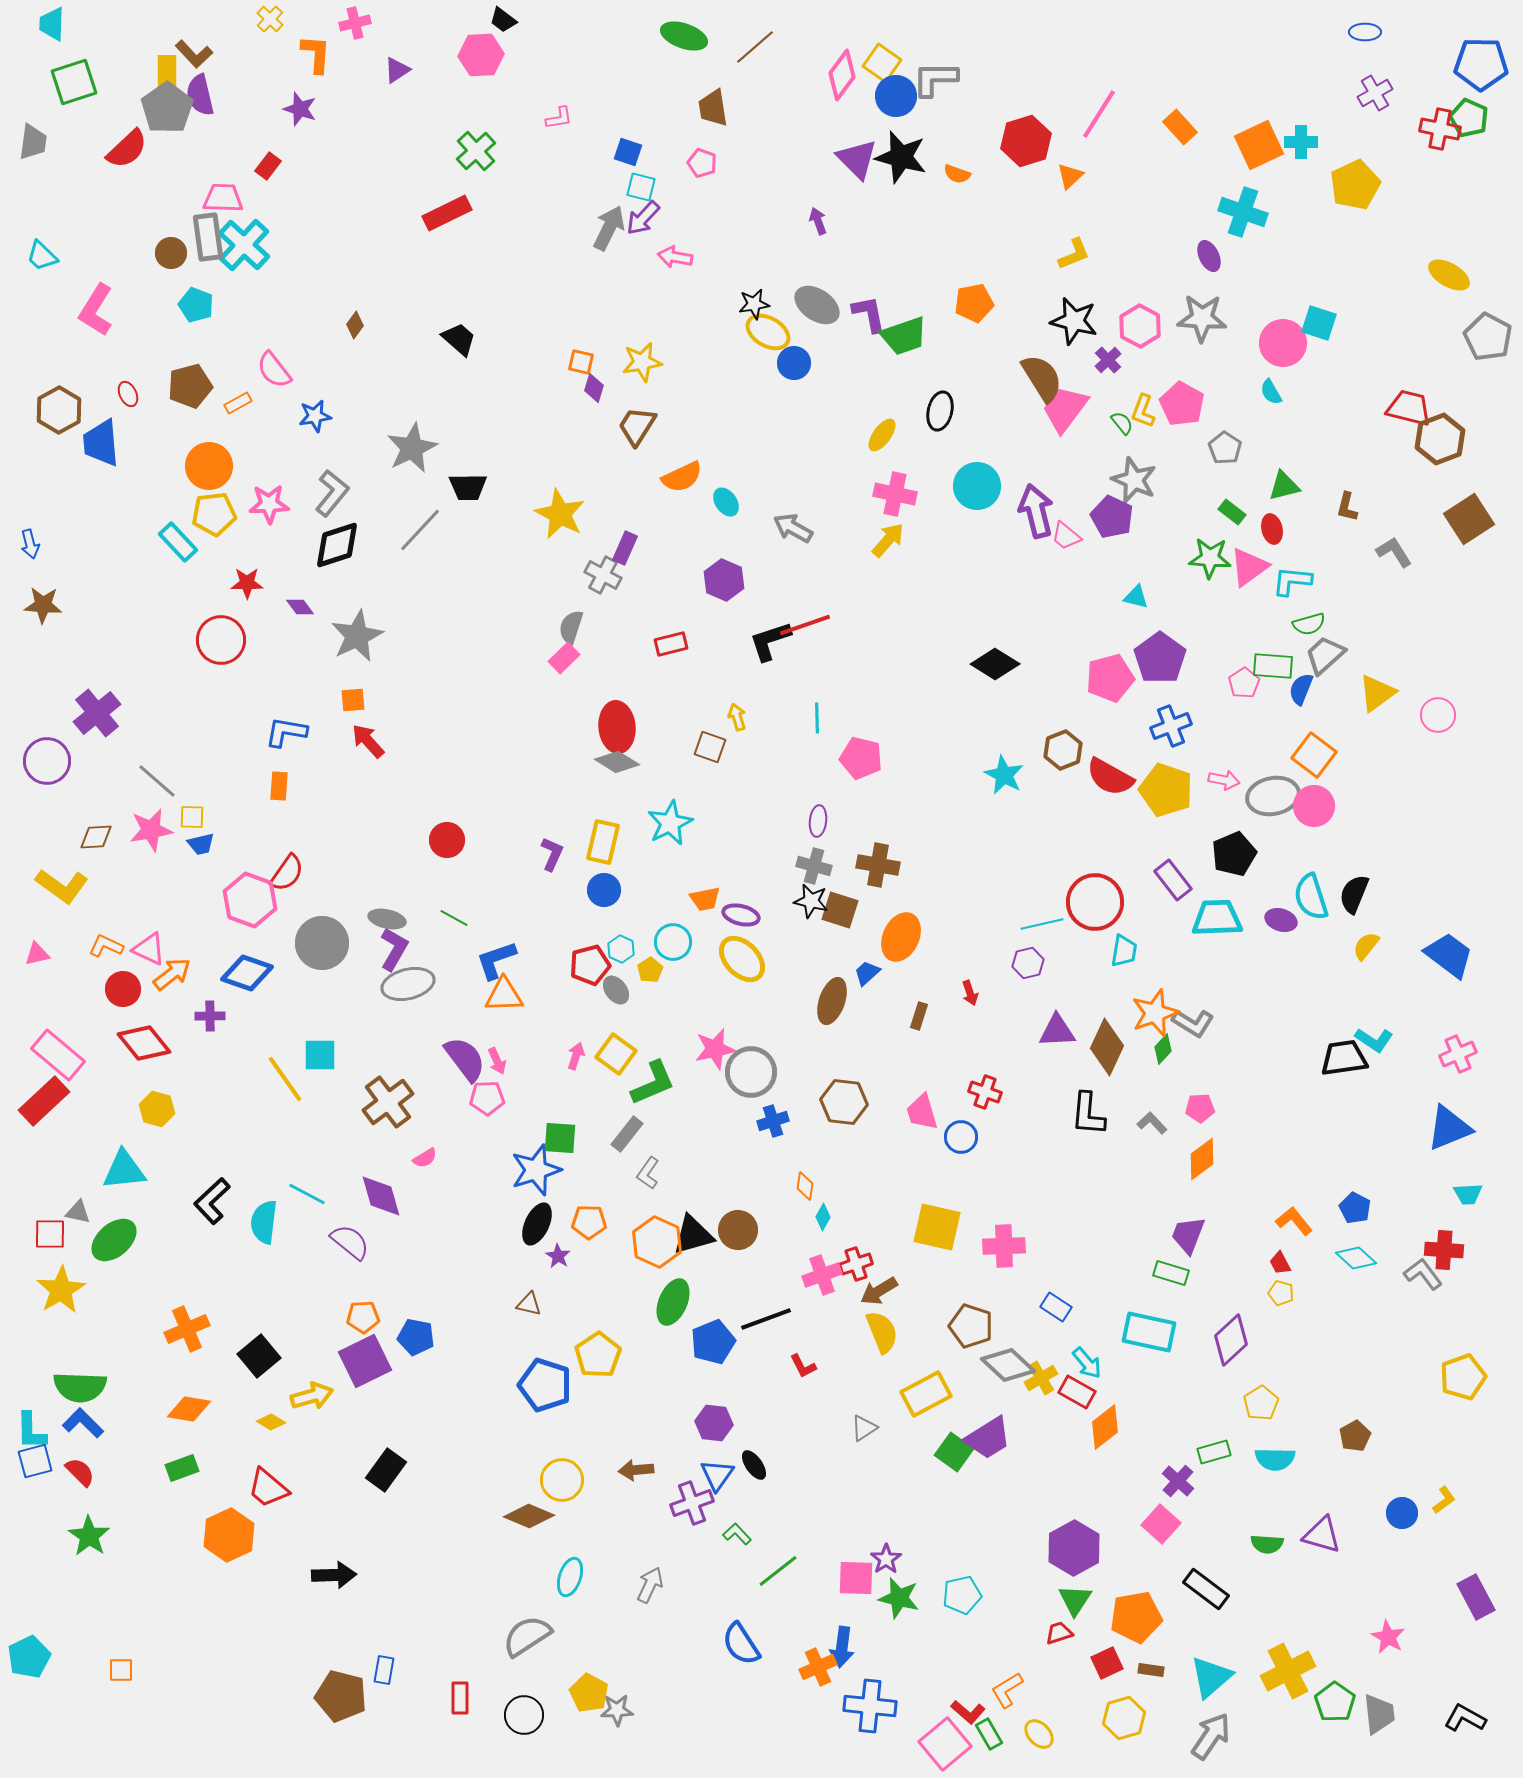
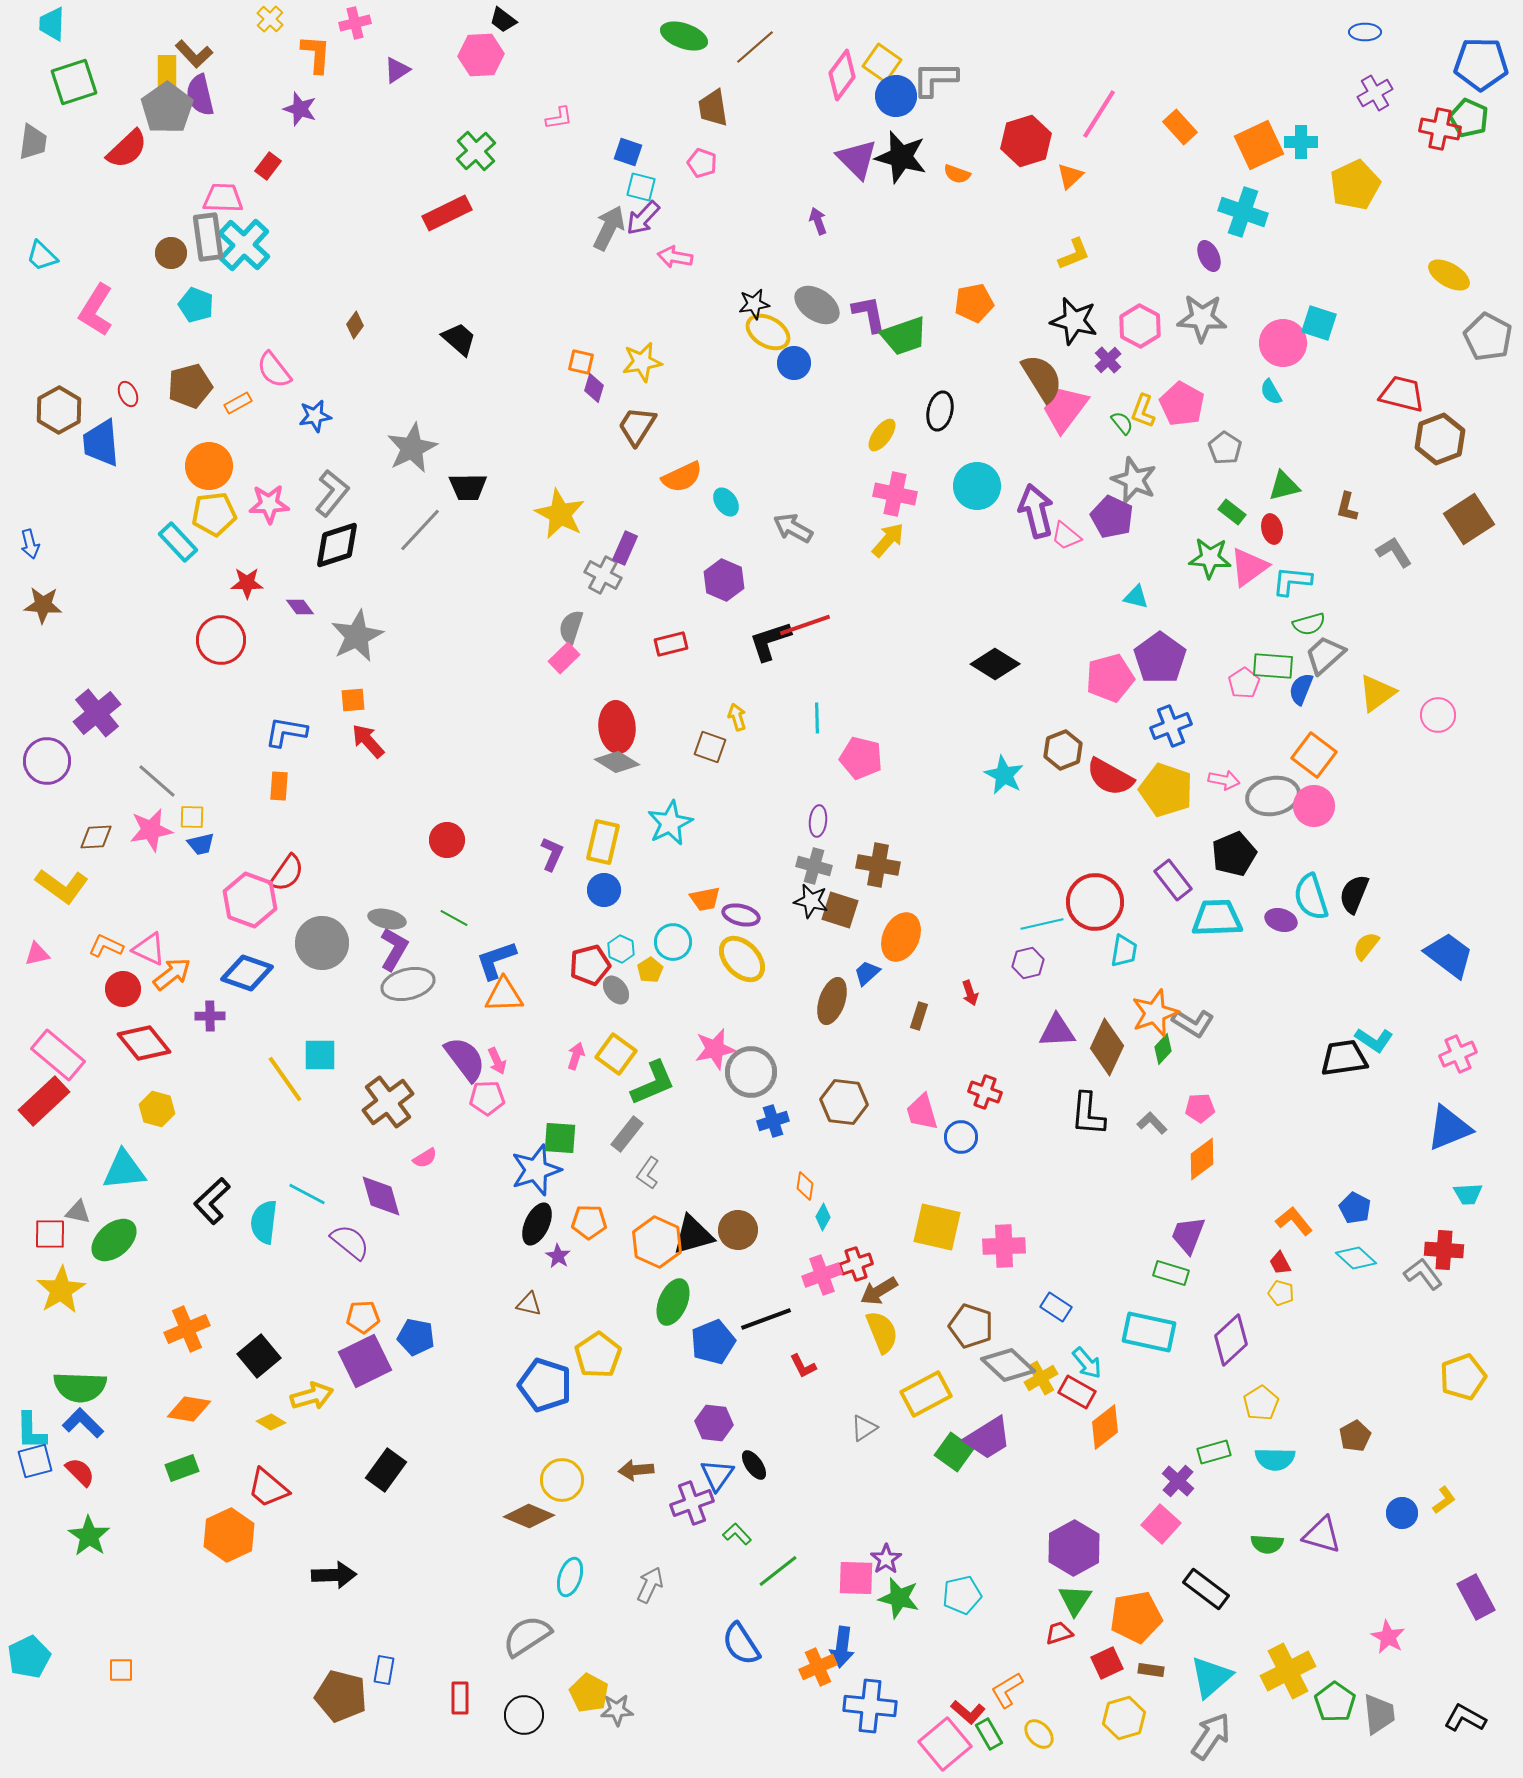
red trapezoid at (1409, 408): moved 7 px left, 14 px up
